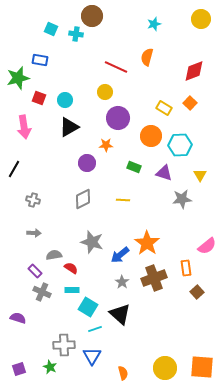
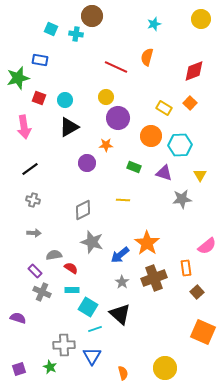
yellow circle at (105, 92): moved 1 px right, 5 px down
black line at (14, 169): moved 16 px right; rotated 24 degrees clockwise
gray diamond at (83, 199): moved 11 px down
orange square at (202, 367): moved 1 px right, 35 px up; rotated 20 degrees clockwise
